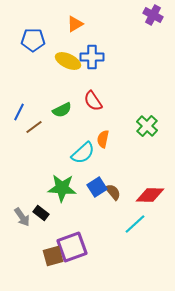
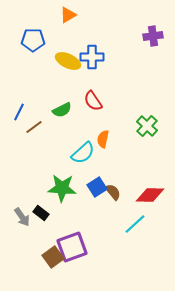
purple cross: moved 21 px down; rotated 36 degrees counterclockwise
orange triangle: moved 7 px left, 9 px up
brown square: moved 1 px down; rotated 20 degrees counterclockwise
